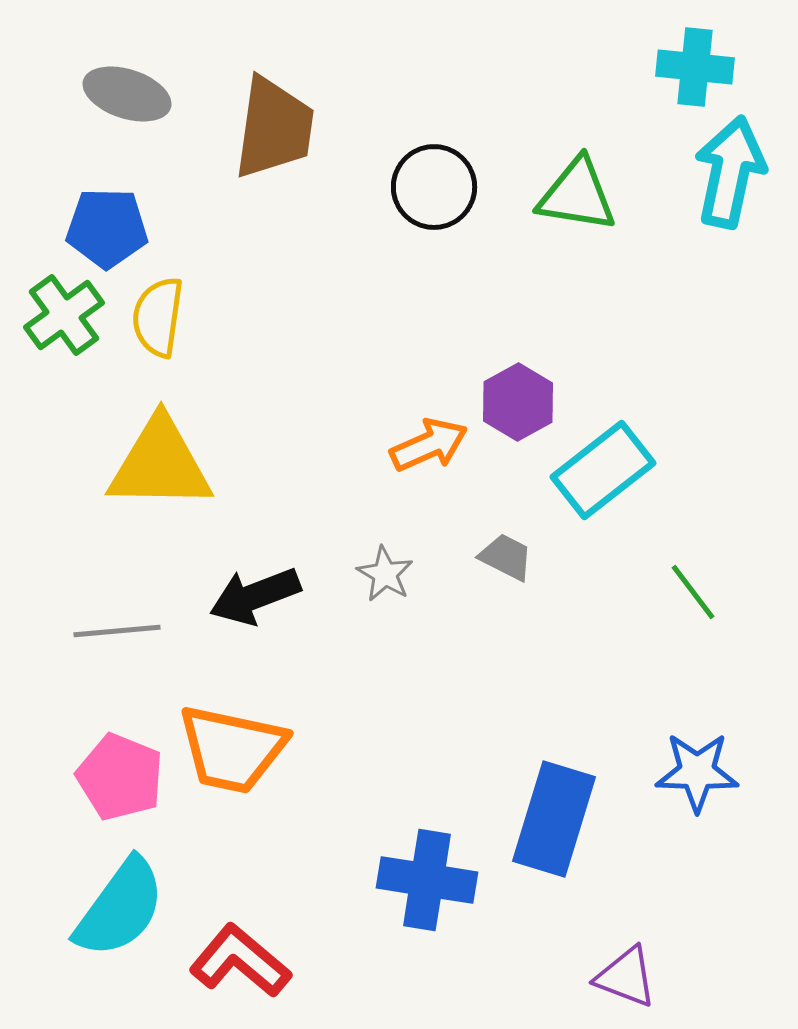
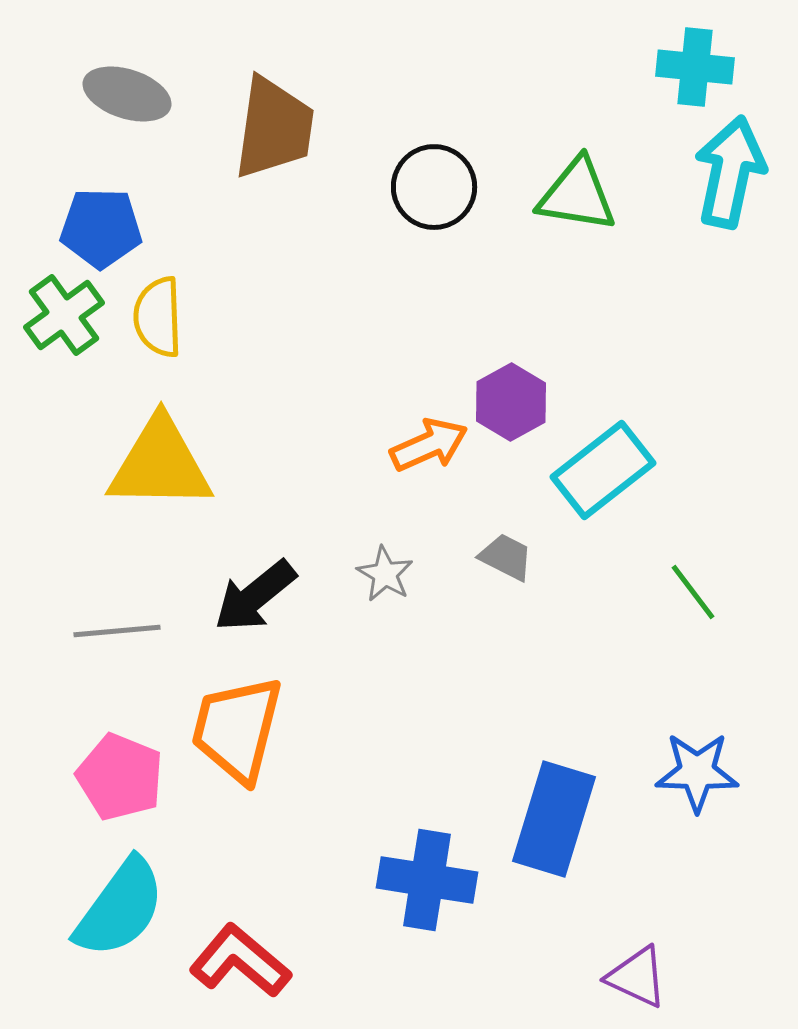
blue pentagon: moved 6 px left
yellow semicircle: rotated 10 degrees counterclockwise
purple hexagon: moved 7 px left
black arrow: rotated 18 degrees counterclockwise
orange trapezoid: moved 5 px right, 20 px up; rotated 92 degrees clockwise
purple triangle: moved 11 px right; rotated 4 degrees clockwise
